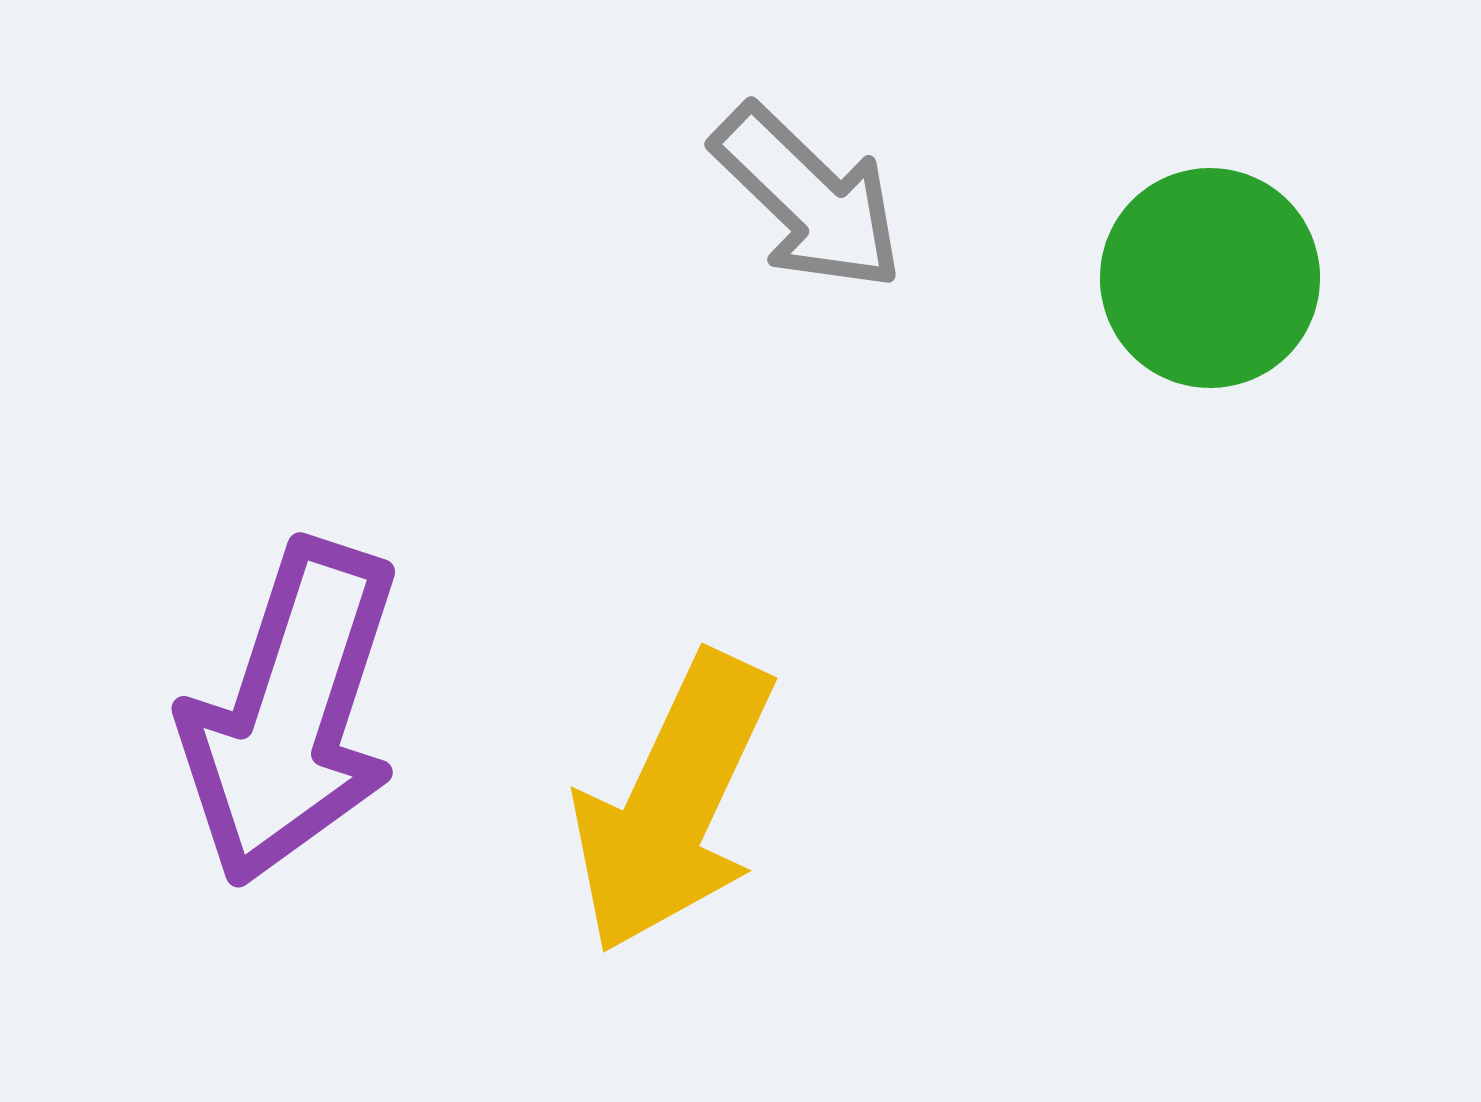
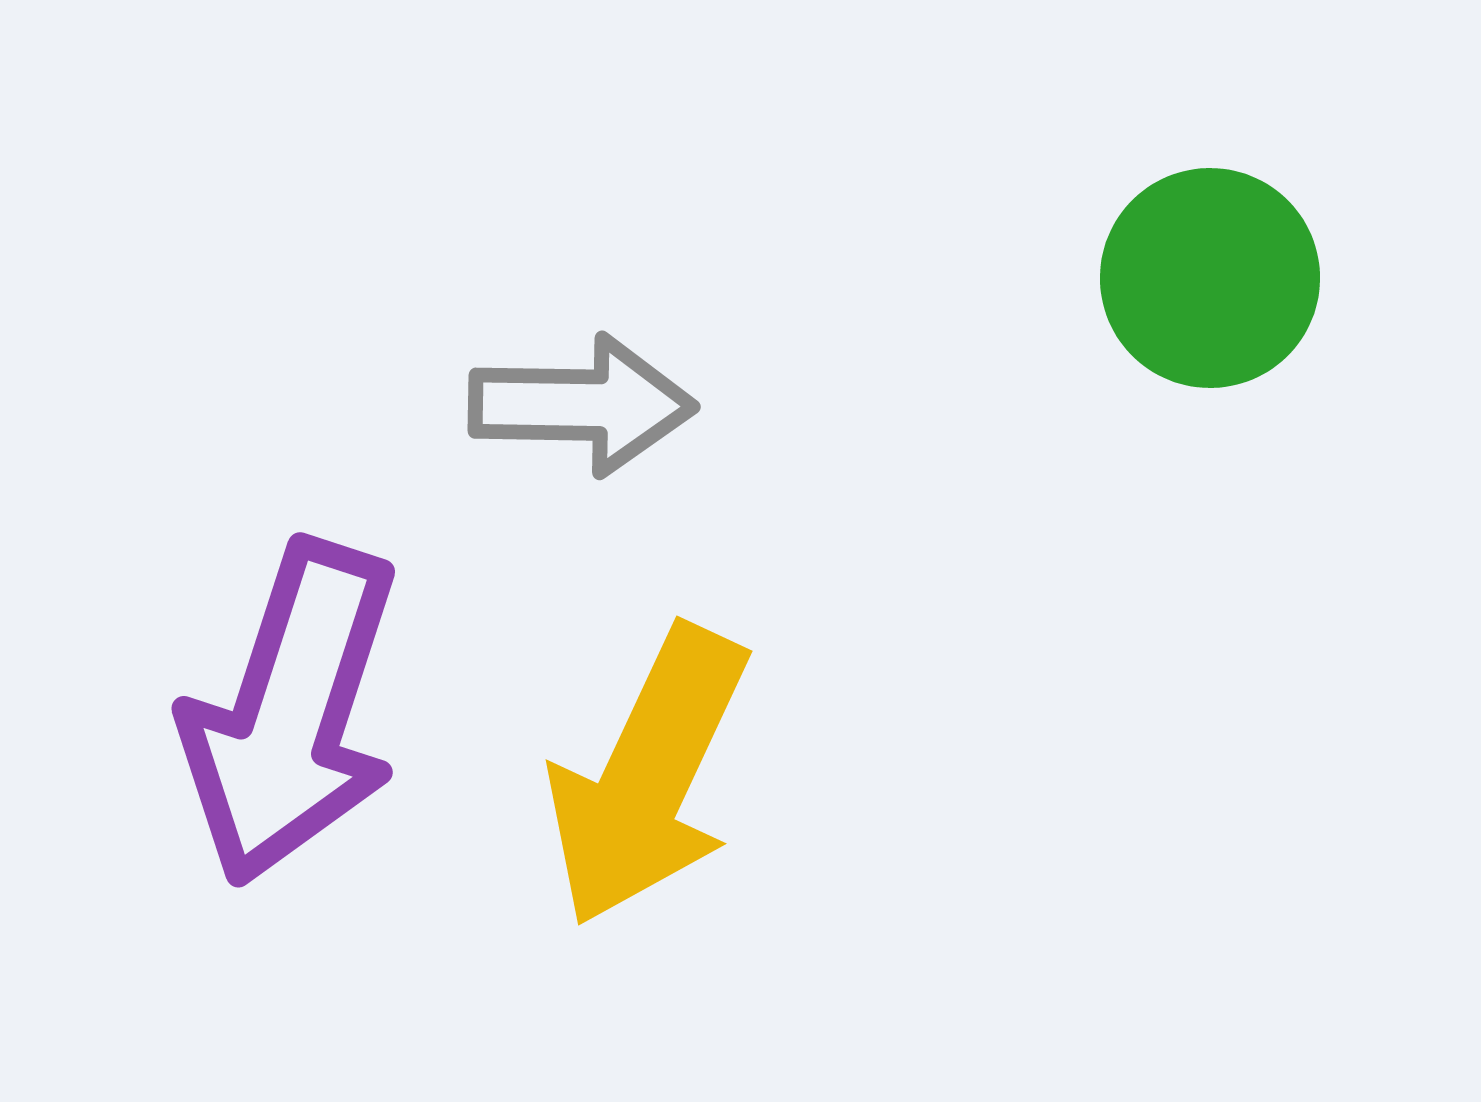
gray arrow: moved 226 px left, 207 px down; rotated 43 degrees counterclockwise
yellow arrow: moved 25 px left, 27 px up
